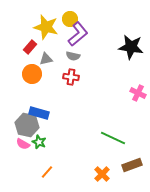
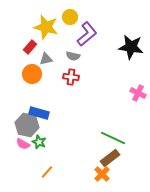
yellow circle: moved 2 px up
purple L-shape: moved 9 px right
brown rectangle: moved 22 px left, 7 px up; rotated 18 degrees counterclockwise
